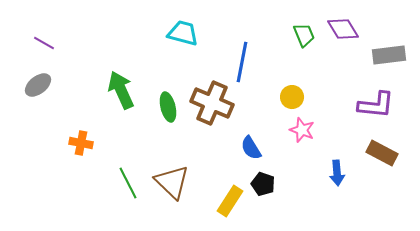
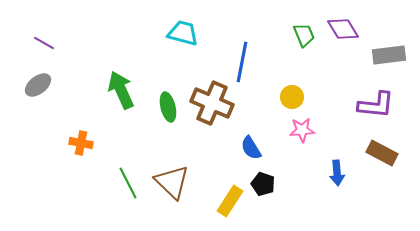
pink star: rotated 25 degrees counterclockwise
